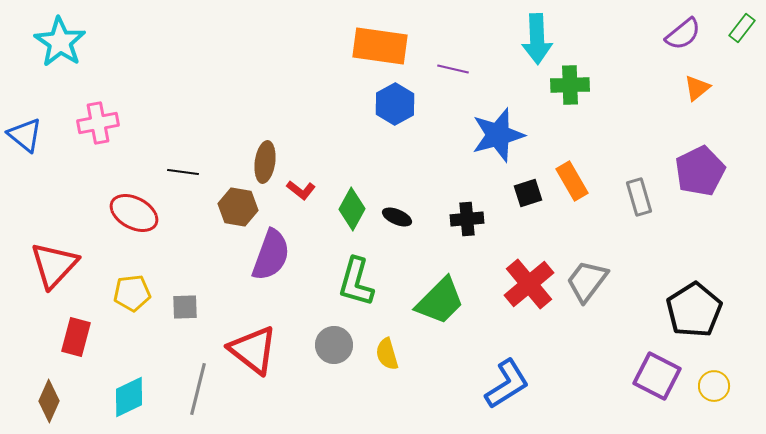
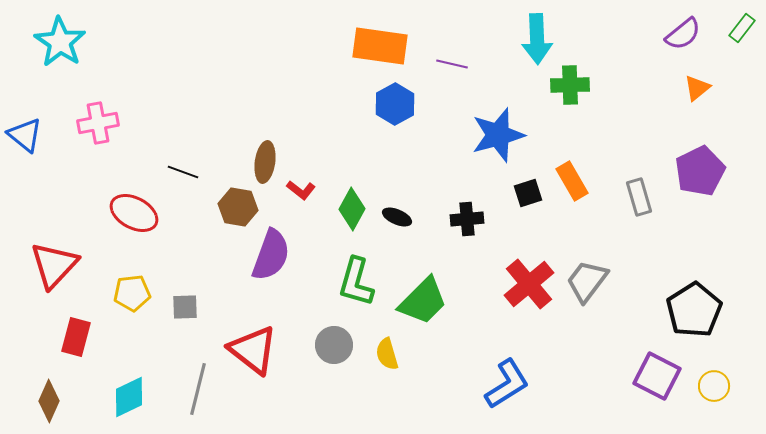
purple line at (453, 69): moved 1 px left, 5 px up
black line at (183, 172): rotated 12 degrees clockwise
green trapezoid at (440, 301): moved 17 px left
